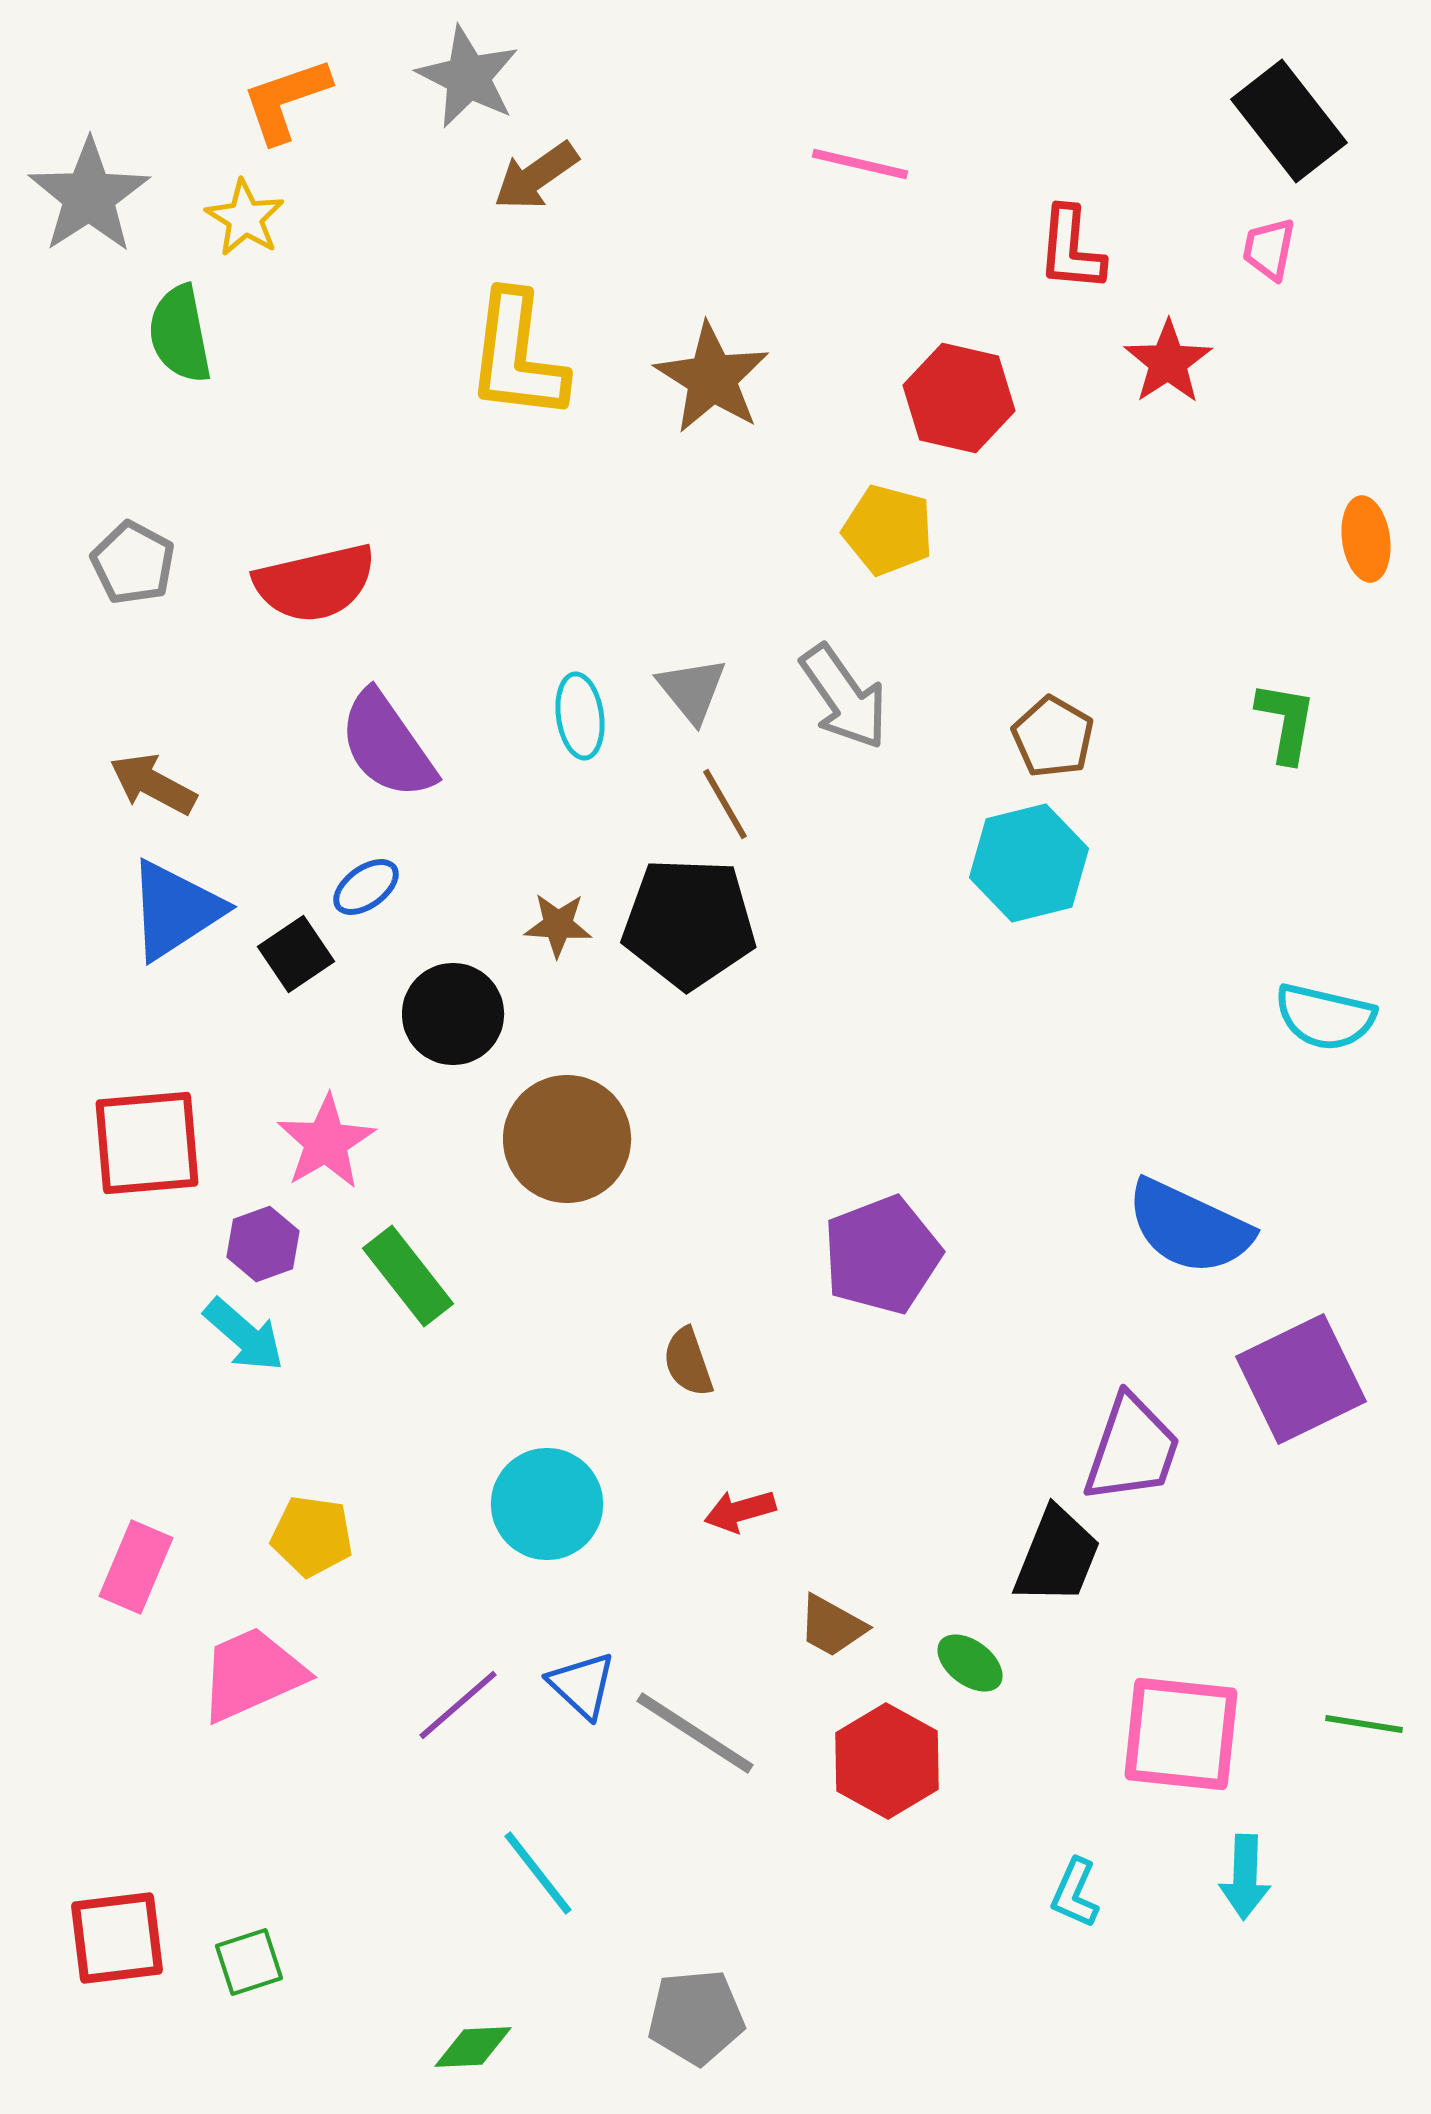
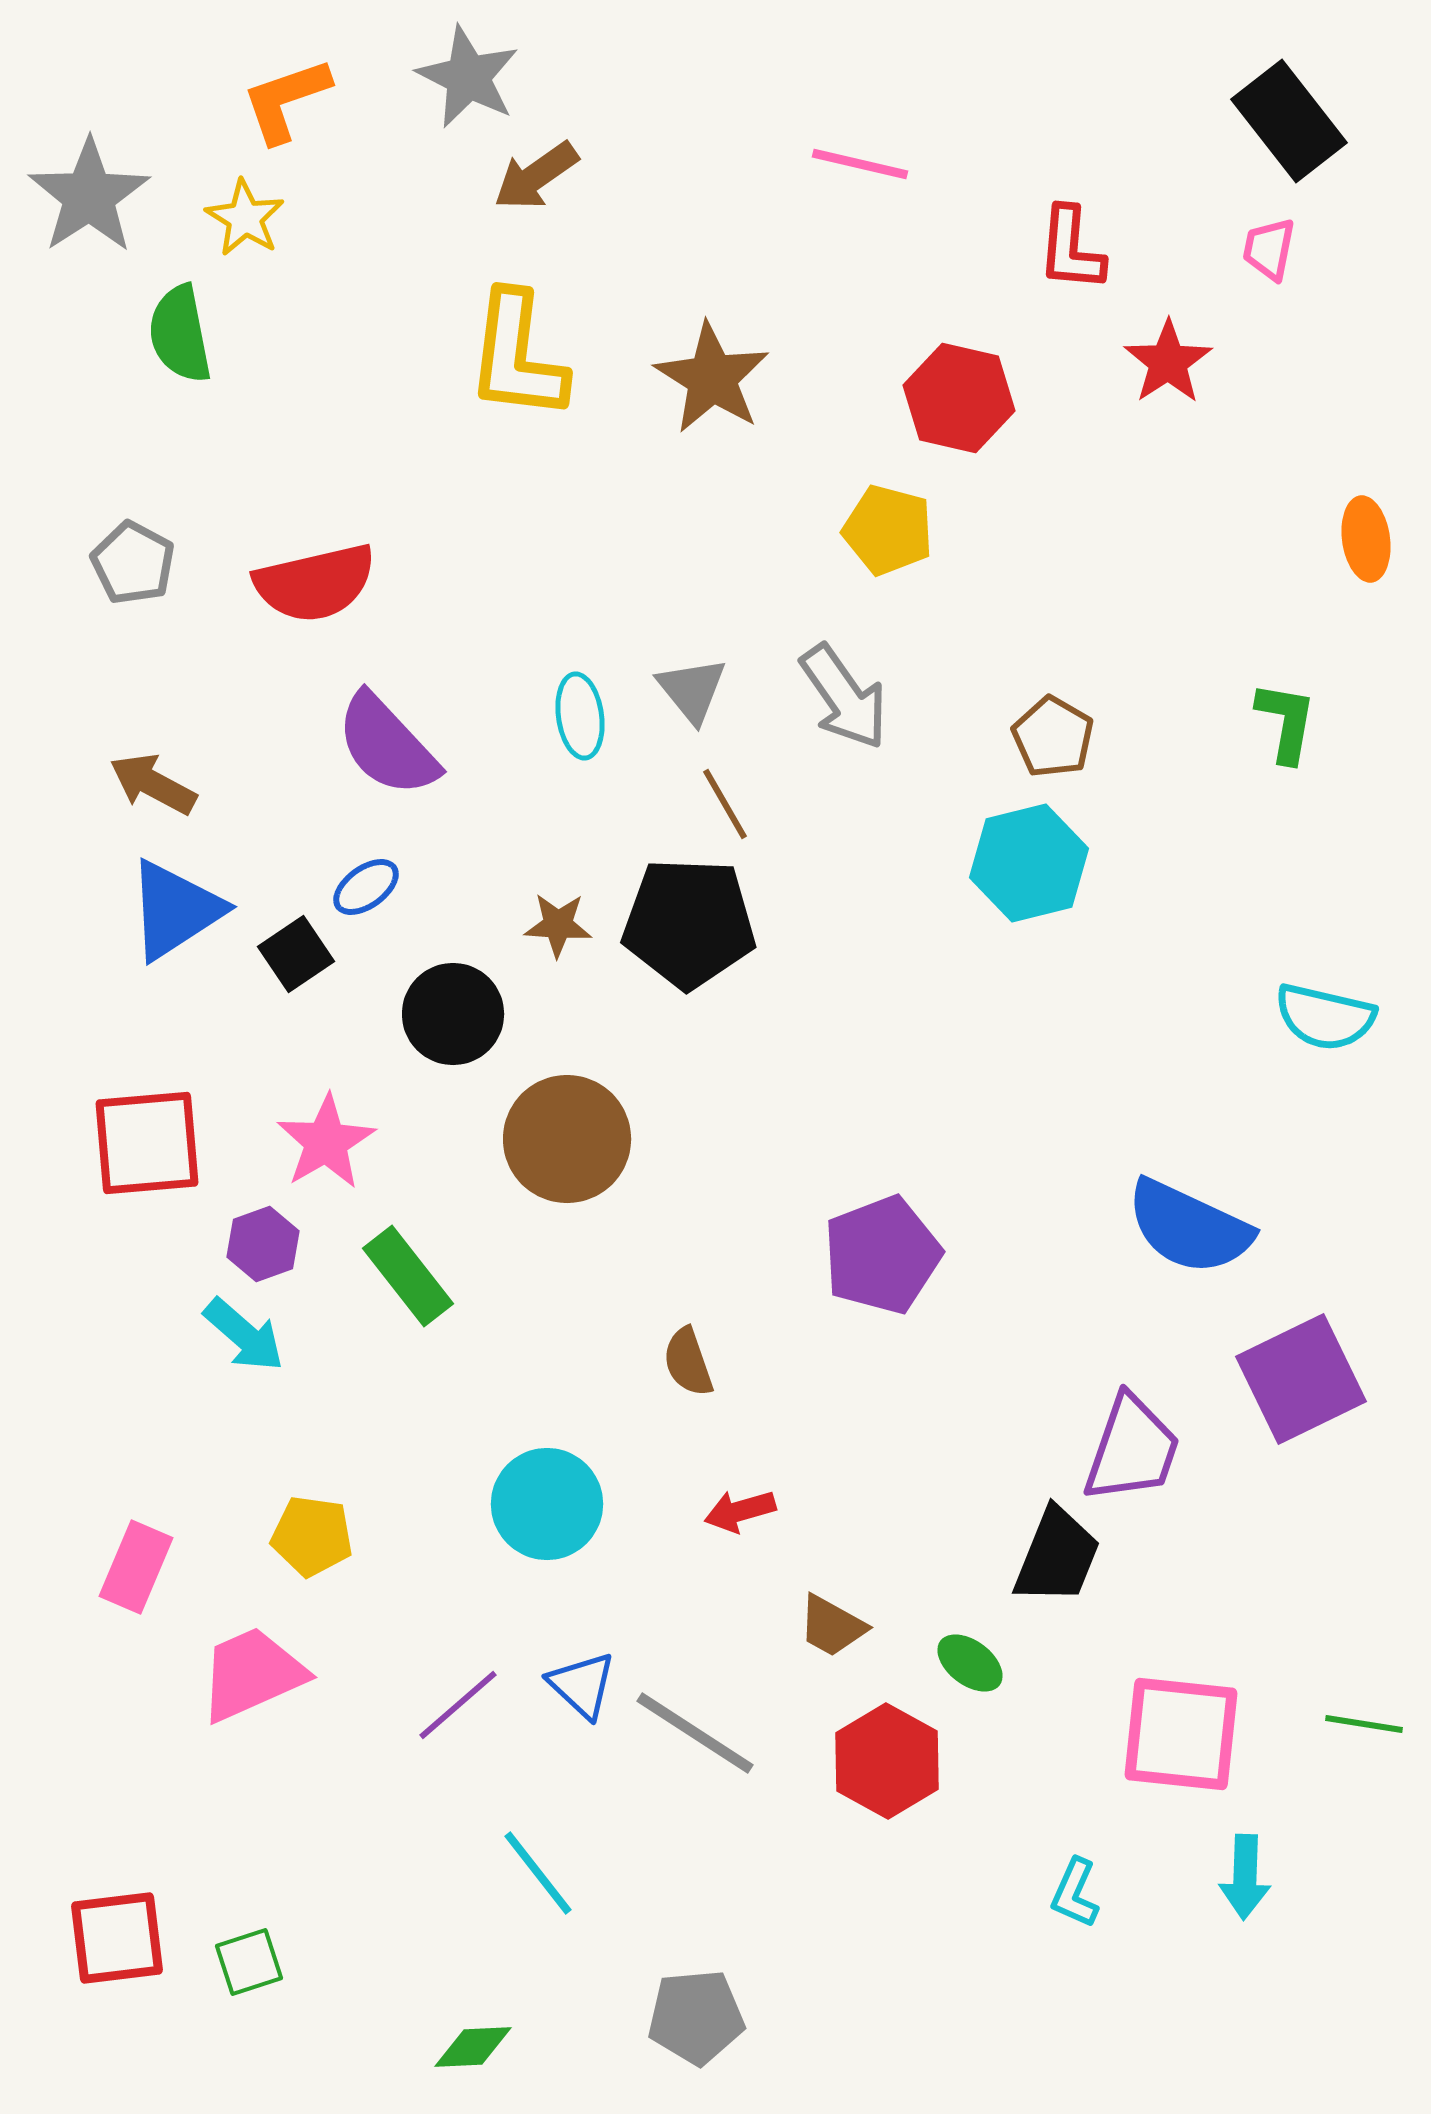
purple semicircle at (387, 745): rotated 8 degrees counterclockwise
